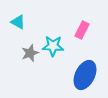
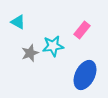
pink rectangle: rotated 12 degrees clockwise
cyan star: rotated 10 degrees counterclockwise
